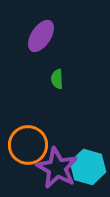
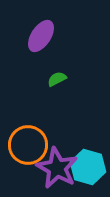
green semicircle: rotated 66 degrees clockwise
